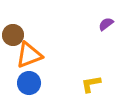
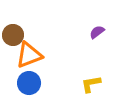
purple semicircle: moved 9 px left, 8 px down
